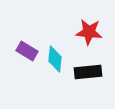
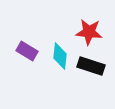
cyan diamond: moved 5 px right, 3 px up
black rectangle: moved 3 px right, 6 px up; rotated 24 degrees clockwise
